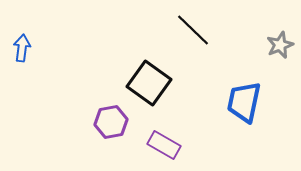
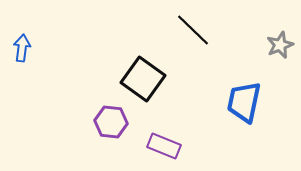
black square: moved 6 px left, 4 px up
purple hexagon: rotated 16 degrees clockwise
purple rectangle: moved 1 px down; rotated 8 degrees counterclockwise
